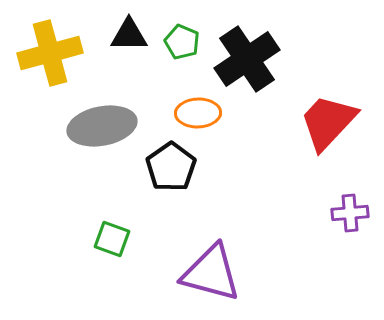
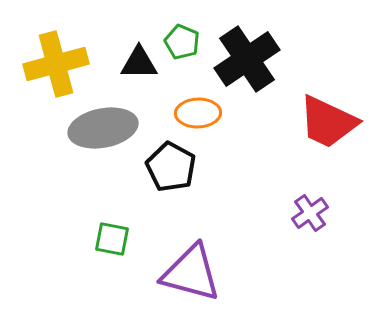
black triangle: moved 10 px right, 28 px down
yellow cross: moved 6 px right, 11 px down
red trapezoid: rotated 108 degrees counterclockwise
gray ellipse: moved 1 px right, 2 px down
black pentagon: rotated 9 degrees counterclockwise
purple cross: moved 40 px left; rotated 30 degrees counterclockwise
green square: rotated 9 degrees counterclockwise
purple triangle: moved 20 px left
